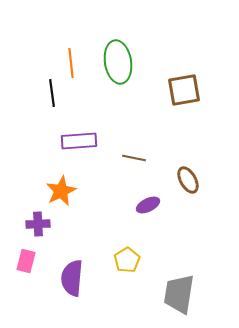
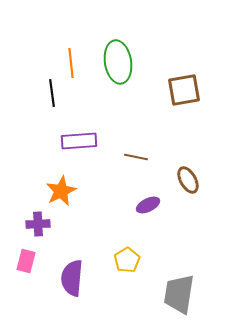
brown line: moved 2 px right, 1 px up
